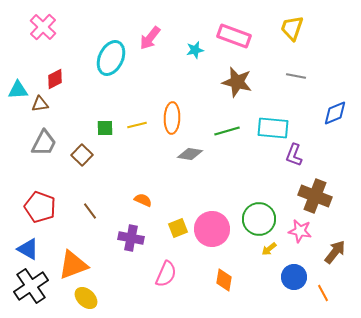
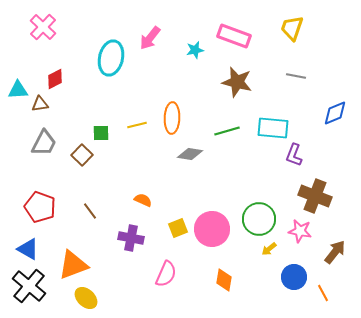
cyan ellipse: rotated 12 degrees counterclockwise
green square: moved 4 px left, 5 px down
black cross: moved 2 px left; rotated 16 degrees counterclockwise
